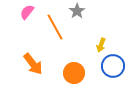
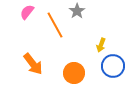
orange line: moved 2 px up
